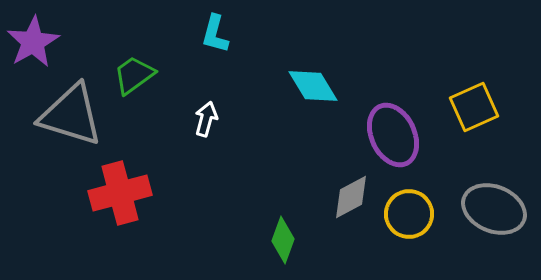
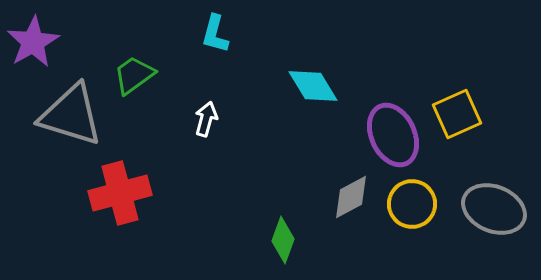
yellow square: moved 17 px left, 7 px down
yellow circle: moved 3 px right, 10 px up
